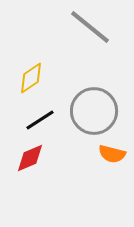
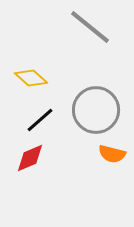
yellow diamond: rotated 76 degrees clockwise
gray circle: moved 2 px right, 1 px up
black line: rotated 8 degrees counterclockwise
